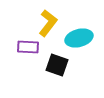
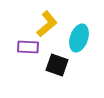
yellow L-shape: moved 1 px left, 1 px down; rotated 12 degrees clockwise
cyan ellipse: rotated 56 degrees counterclockwise
